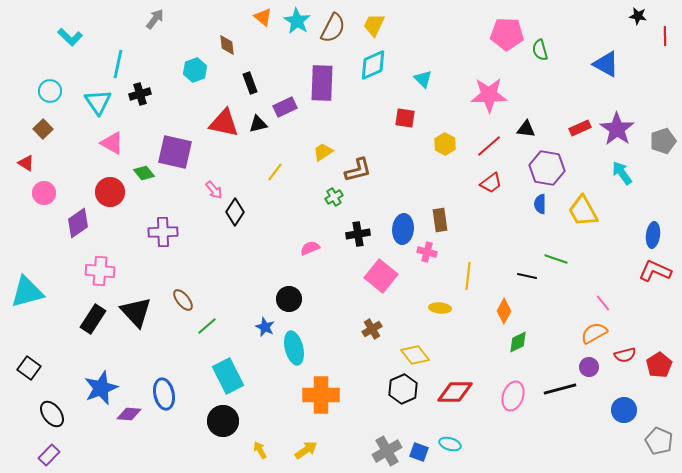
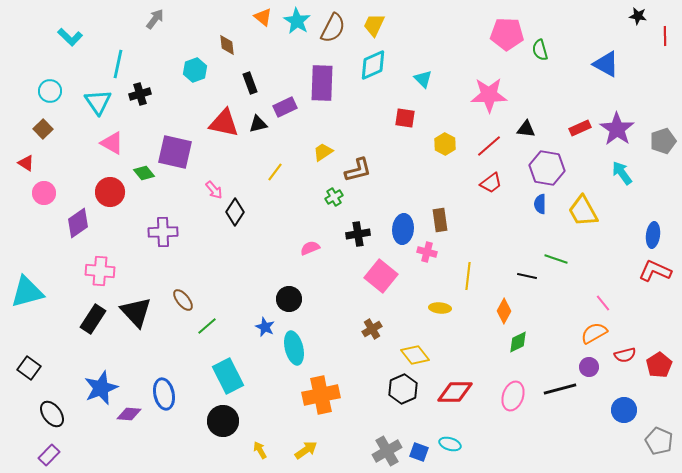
orange cross at (321, 395): rotated 12 degrees counterclockwise
